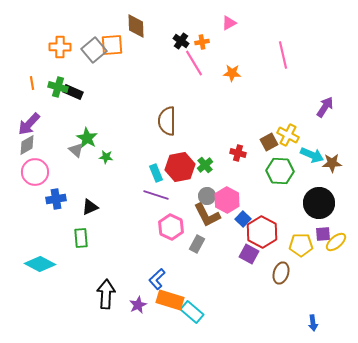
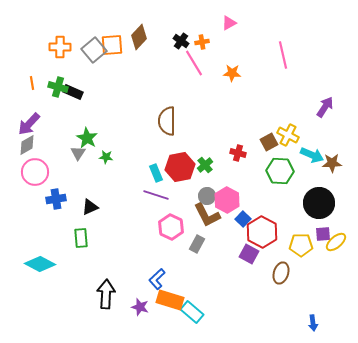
brown diamond at (136, 26): moved 3 px right, 11 px down; rotated 45 degrees clockwise
gray triangle at (76, 150): moved 2 px right, 3 px down; rotated 21 degrees clockwise
purple star at (138, 305): moved 2 px right, 2 px down; rotated 30 degrees counterclockwise
